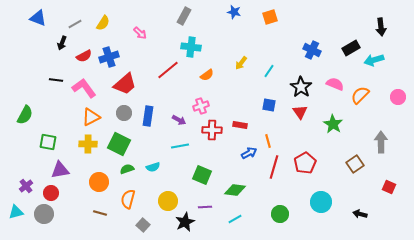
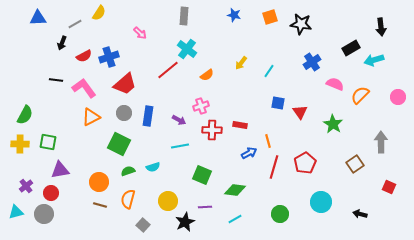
blue star at (234, 12): moved 3 px down
gray rectangle at (184, 16): rotated 24 degrees counterclockwise
blue triangle at (38, 18): rotated 24 degrees counterclockwise
yellow semicircle at (103, 23): moved 4 px left, 10 px up
cyan cross at (191, 47): moved 4 px left, 2 px down; rotated 30 degrees clockwise
blue cross at (312, 50): moved 12 px down; rotated 30 degrees clockwise
black star at (301, 87): moved 63 px up; rotated 25 degrees counterclockwise
blue square at (269, 105): moved 9 px right, 2 px up
yellow cross at (88, 144): moved 68 px left
green semicircle at (127, 169): moved 1 px right, 2 px down
brown line at (100, 213): moved 8 px up
